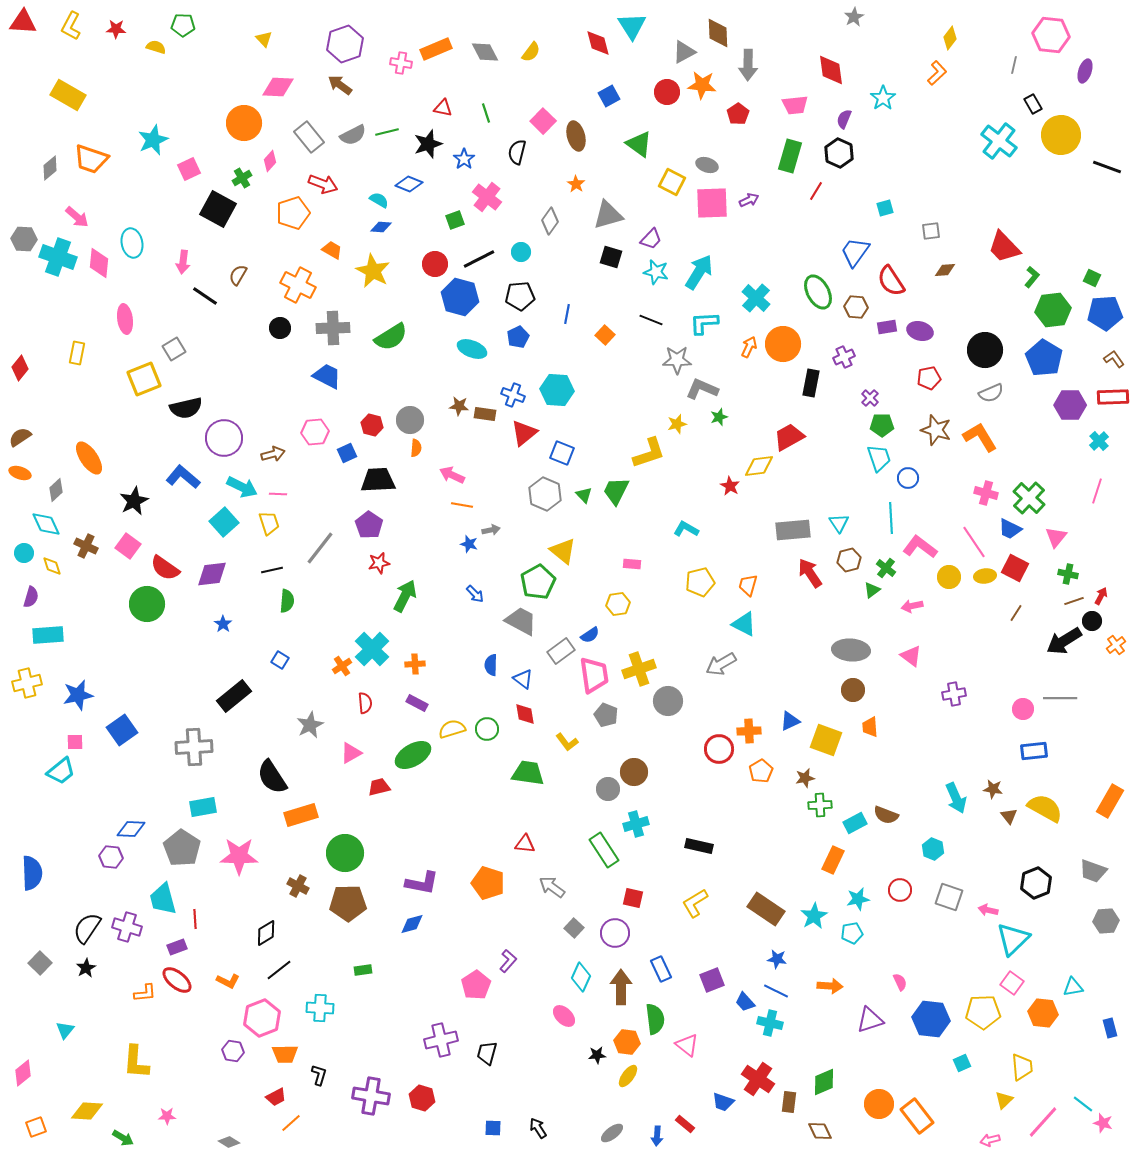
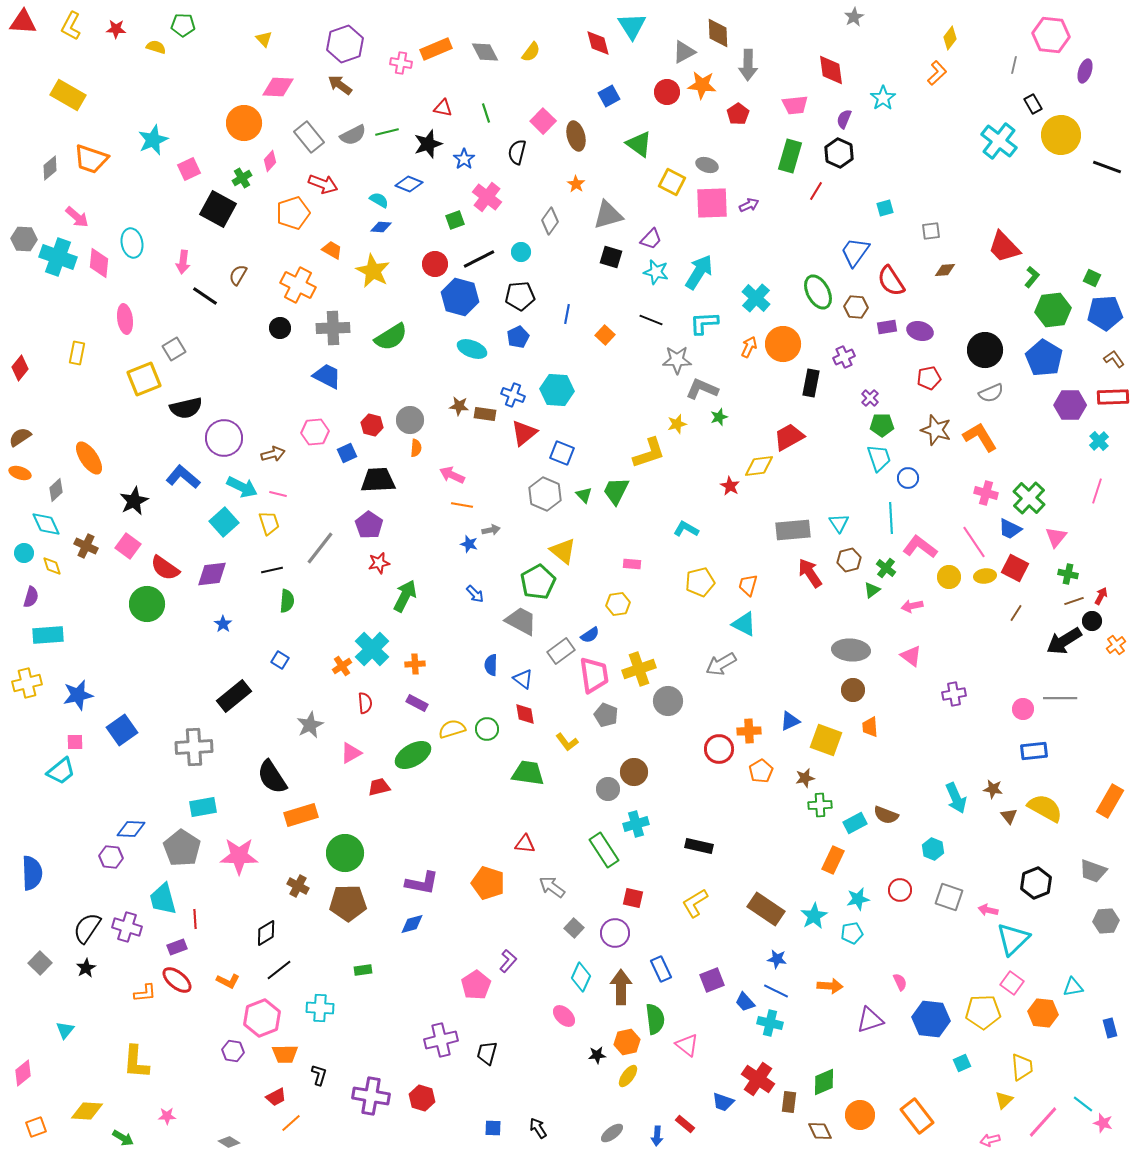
purple arrow at (749, 200): moved 5 px down
pink line at (278, 494): rotated 12 degrees clockwise
orange hexagon at (627, 1042): rotated 20 degrees counterclockwise
orange circle at (879, 1104): moved 19 px left, 11 px down
